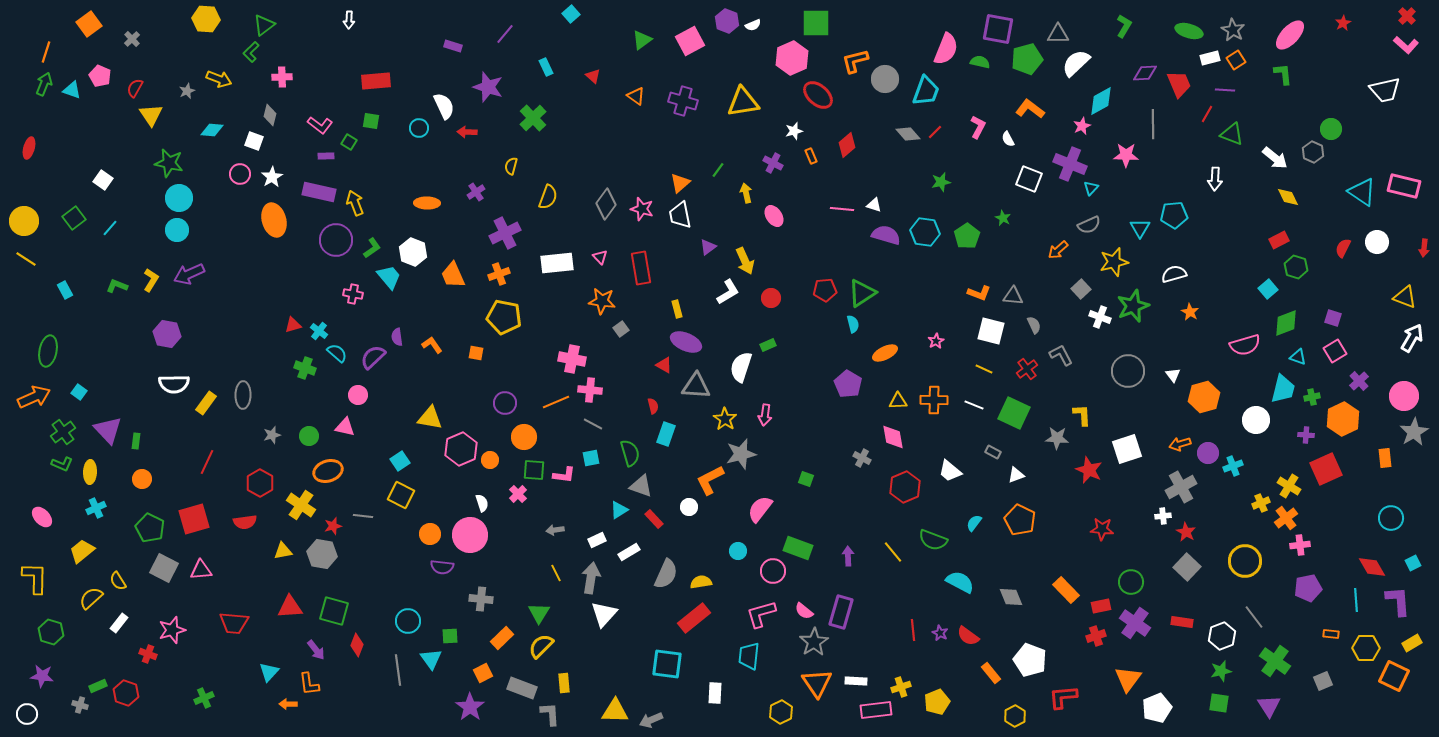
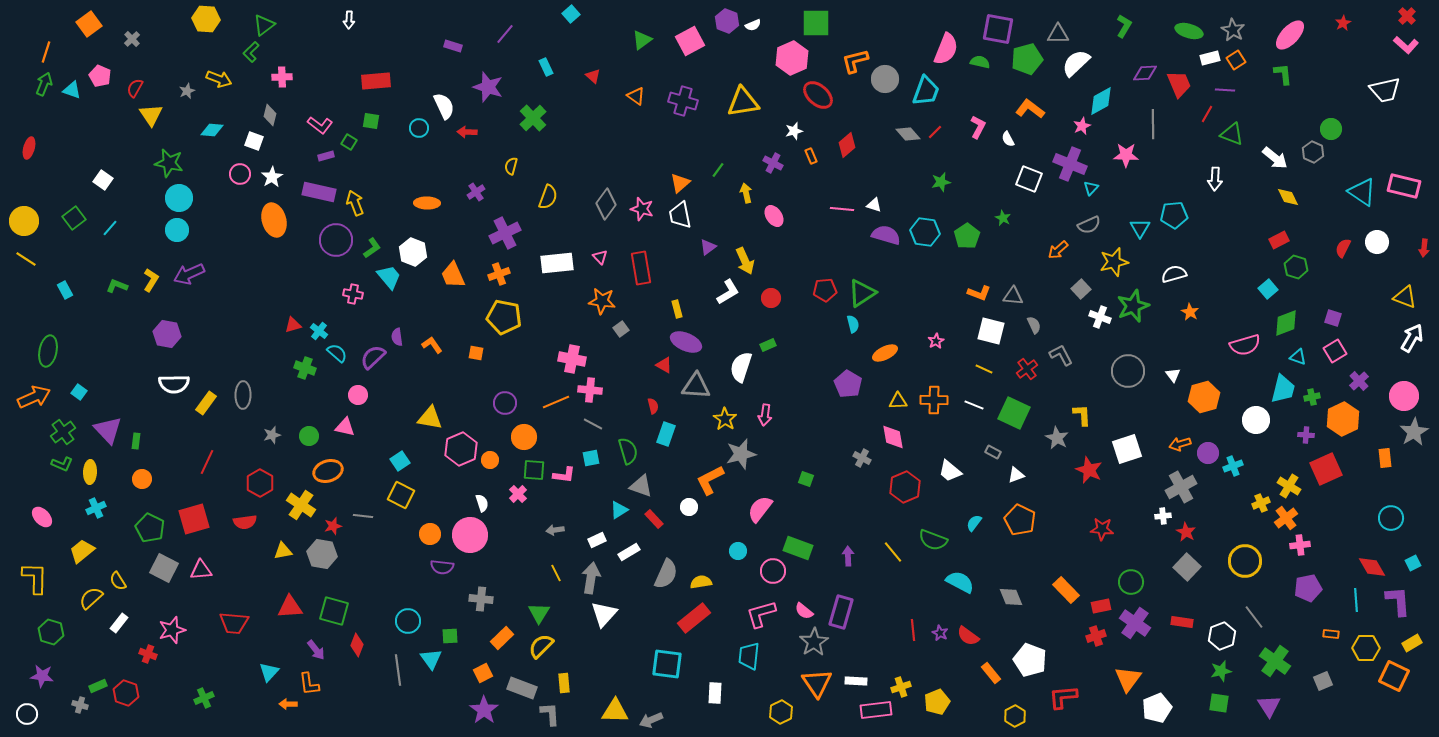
purple rectangle at (326, 156): rotated 14 degrees counterclockwise
gray star at (1057, 438): rotated 25 degrees clockwise
green semicircle at (630, 453): moved 2 px left, 2 px up
purple star at (470, 707): moved 14 px right, 3 px down
